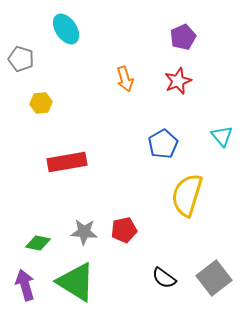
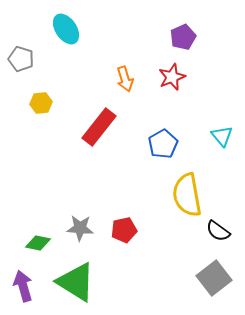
red star: moved 6 px left, 4 px up
red rectangle: moved 32 px right, 35 px up; rotated 42 degrees counterclockwise
yellow semicircle: rotated 27 degrees counterclockwise
gray star: moved 4 px left, 4 px up
black semicircle: moved 54 px right, 47 px up
purple arrow: moved 2 px left, 1 px down
